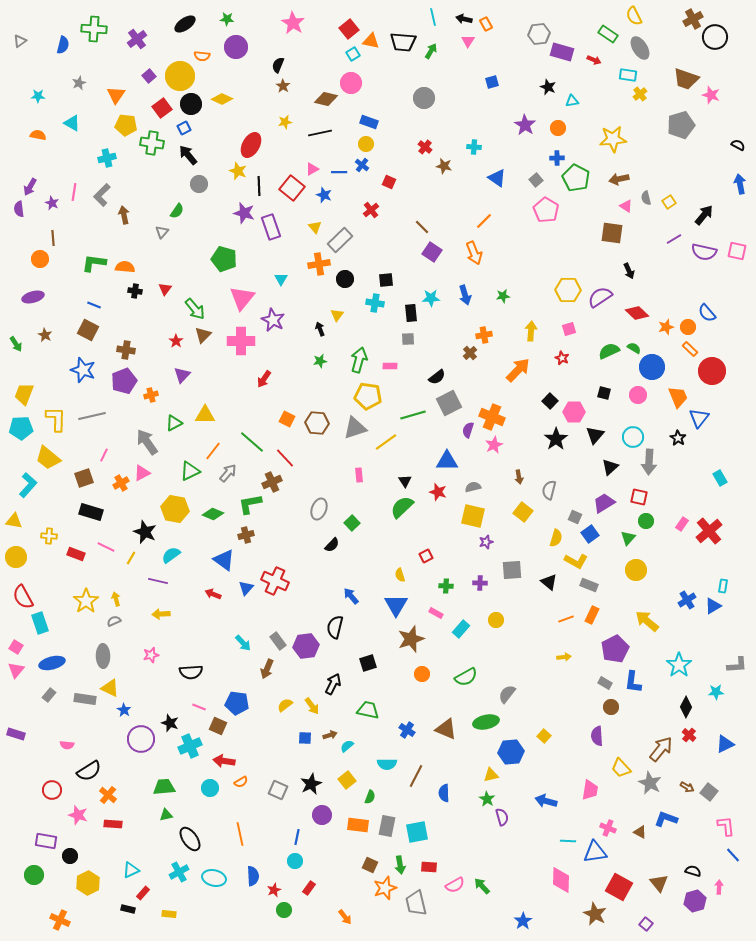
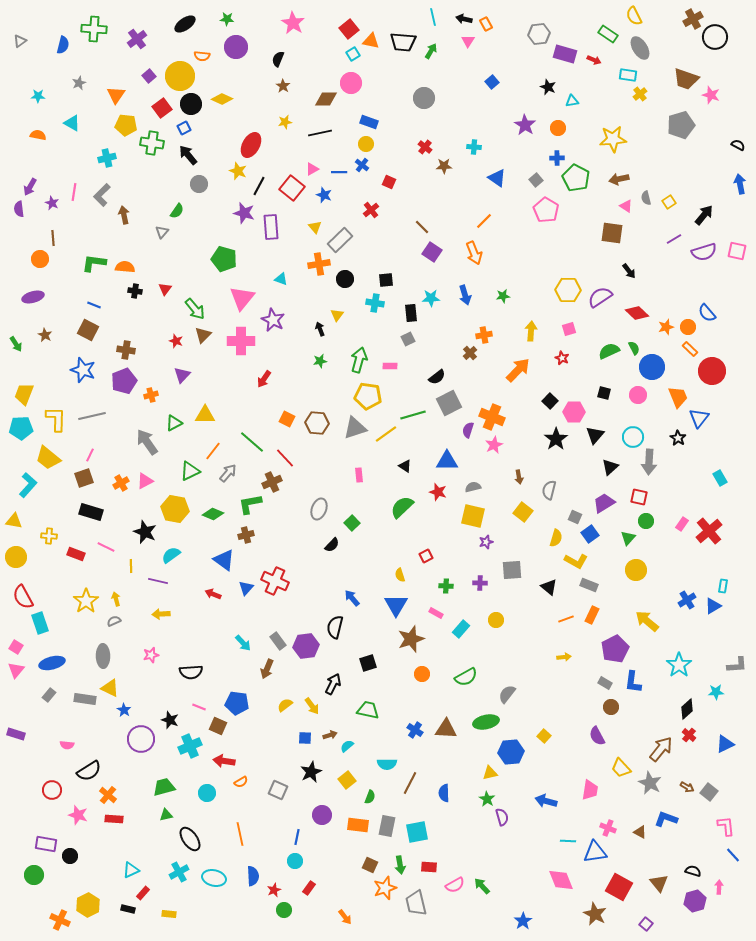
purple rectangle at (562, 52): moved 3 px right, 2 px down
black semicircle at (278, 65): moved 6 px up
blue square at (492, 82): rotated 24 degrees counterclockwise
brown diamond at (326, 99): rotated 15 degrees counterclockwise
brown star at (444, 166): rotated 14 degrees counterclockwise
black line at (259, 186): rotated 30 degrees clockwise
purple rectangle at (271, 227): rotated 15 degrees clockwise
purple semicircle at (704, 252): rotated 30 degrees counterclockwise
black arrow at (629, 271): rotated 14 degrees counterclockwise
cyan triangle at (281, 279): rotated 40 degrees counterclockwise
gray square at (408, 339): rotated 24 degrees counterclockwise
red star at (176, 341): rotated 16 degrees counterclockwise
green semicircle at (634, 348): rotated 32 degrees clockwise
yellow line at (386, 442): moved 8 px up
pink line at (104, 455): moved 14 px left
pink triangle at (142, 473): moved 3 px right, 8 px down
black triangle at (405, 481): moved 15 px up; rotated 24 degrees counterclockwise
yellow line at (131, 558): moved 8 px down; rotated 32 degrees counterclockwise
black triangle at (549, 582): moved 5 px down
blue arrow at (351, 596): moved 1 px right, 2 px down
black diamond at (686, 707): moved 1 px right, 2 px down; rotated 20 degrees clockwise
black star at (170, 723): moved 3 px up
brown triangle at (446, 729): rotated 20 degrees counterclockwise
blue cross at (407, 730): moved 8 px right
purple semicircle at (597, 736): rotated 24 degrees counterclockwise
yellow triangle at (491, 775): moved 1 px left, 2 px up
brown line at (416, 776): moved 6 px left, 7 px down
black star at (311, 784): moved 12 px up
green trapezoid at (164, 787): rotated 10 degrees counterclockwise
cyan circle at (210, 788): moved 3 px left, 5 px down
red rectangle at (113, 824): moved 1 px right, 5 px up
purple rectangle at (46, 841): moved 3 px down
pink diamond at (561, 880): rotated 24 degrees counterclockwise
yellow hexagon at (88, 883): moved 22 px down
